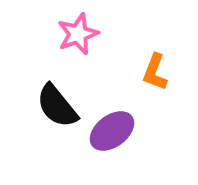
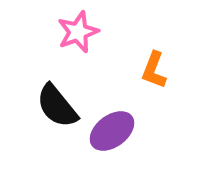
pink star: moved 2 px up
orange L-shape: moved 1 px left, 2 px up
